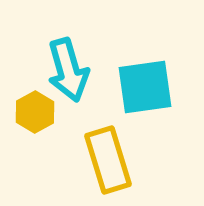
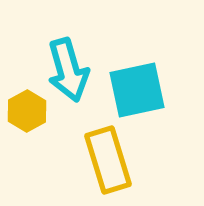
cyan square: moved 8 px left, 3 px down; rotated 4 degrees counterclockwise
yellow hexagon: moved 8 px left, 1 px up
